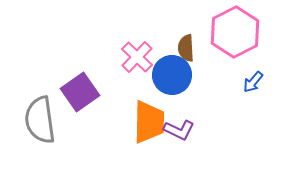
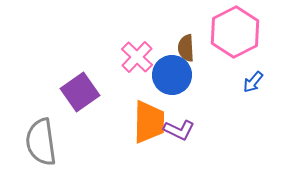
gray semicircle: moved 1 px right, 22 px down
